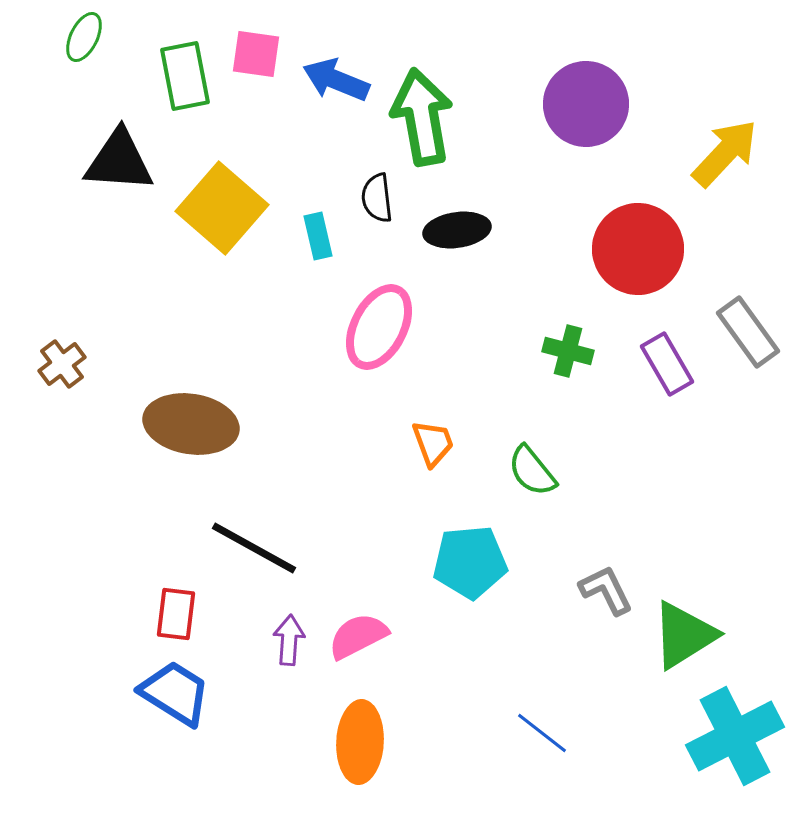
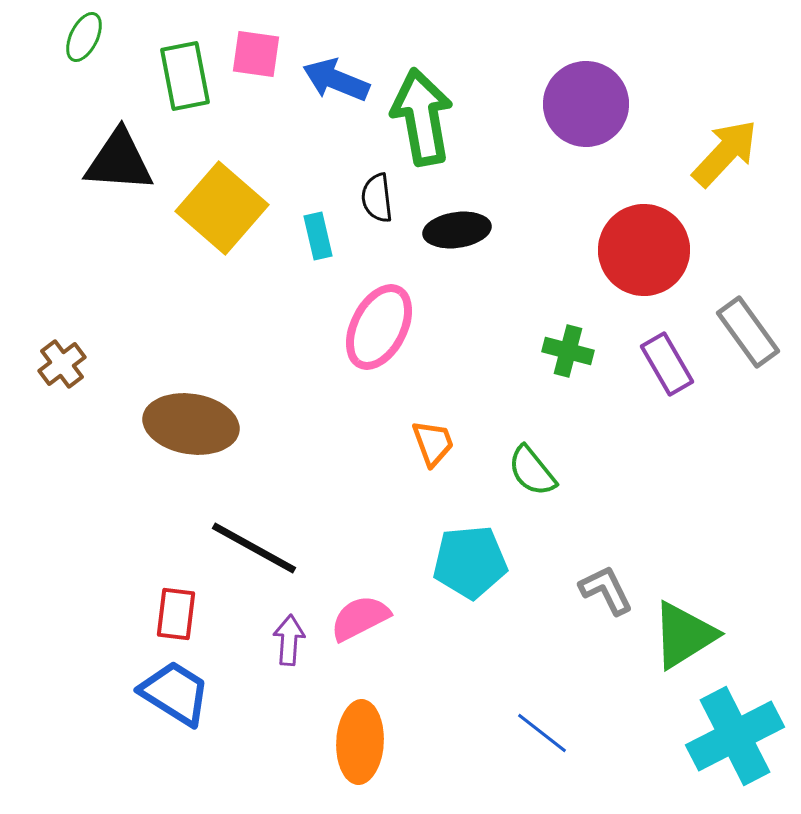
red circle: moved 6 px right, 1 px down
pink semicircle: moved 2 px right, 18 px up
